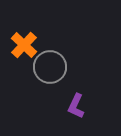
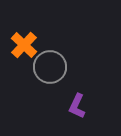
purple L-shape: moved 1 px right
